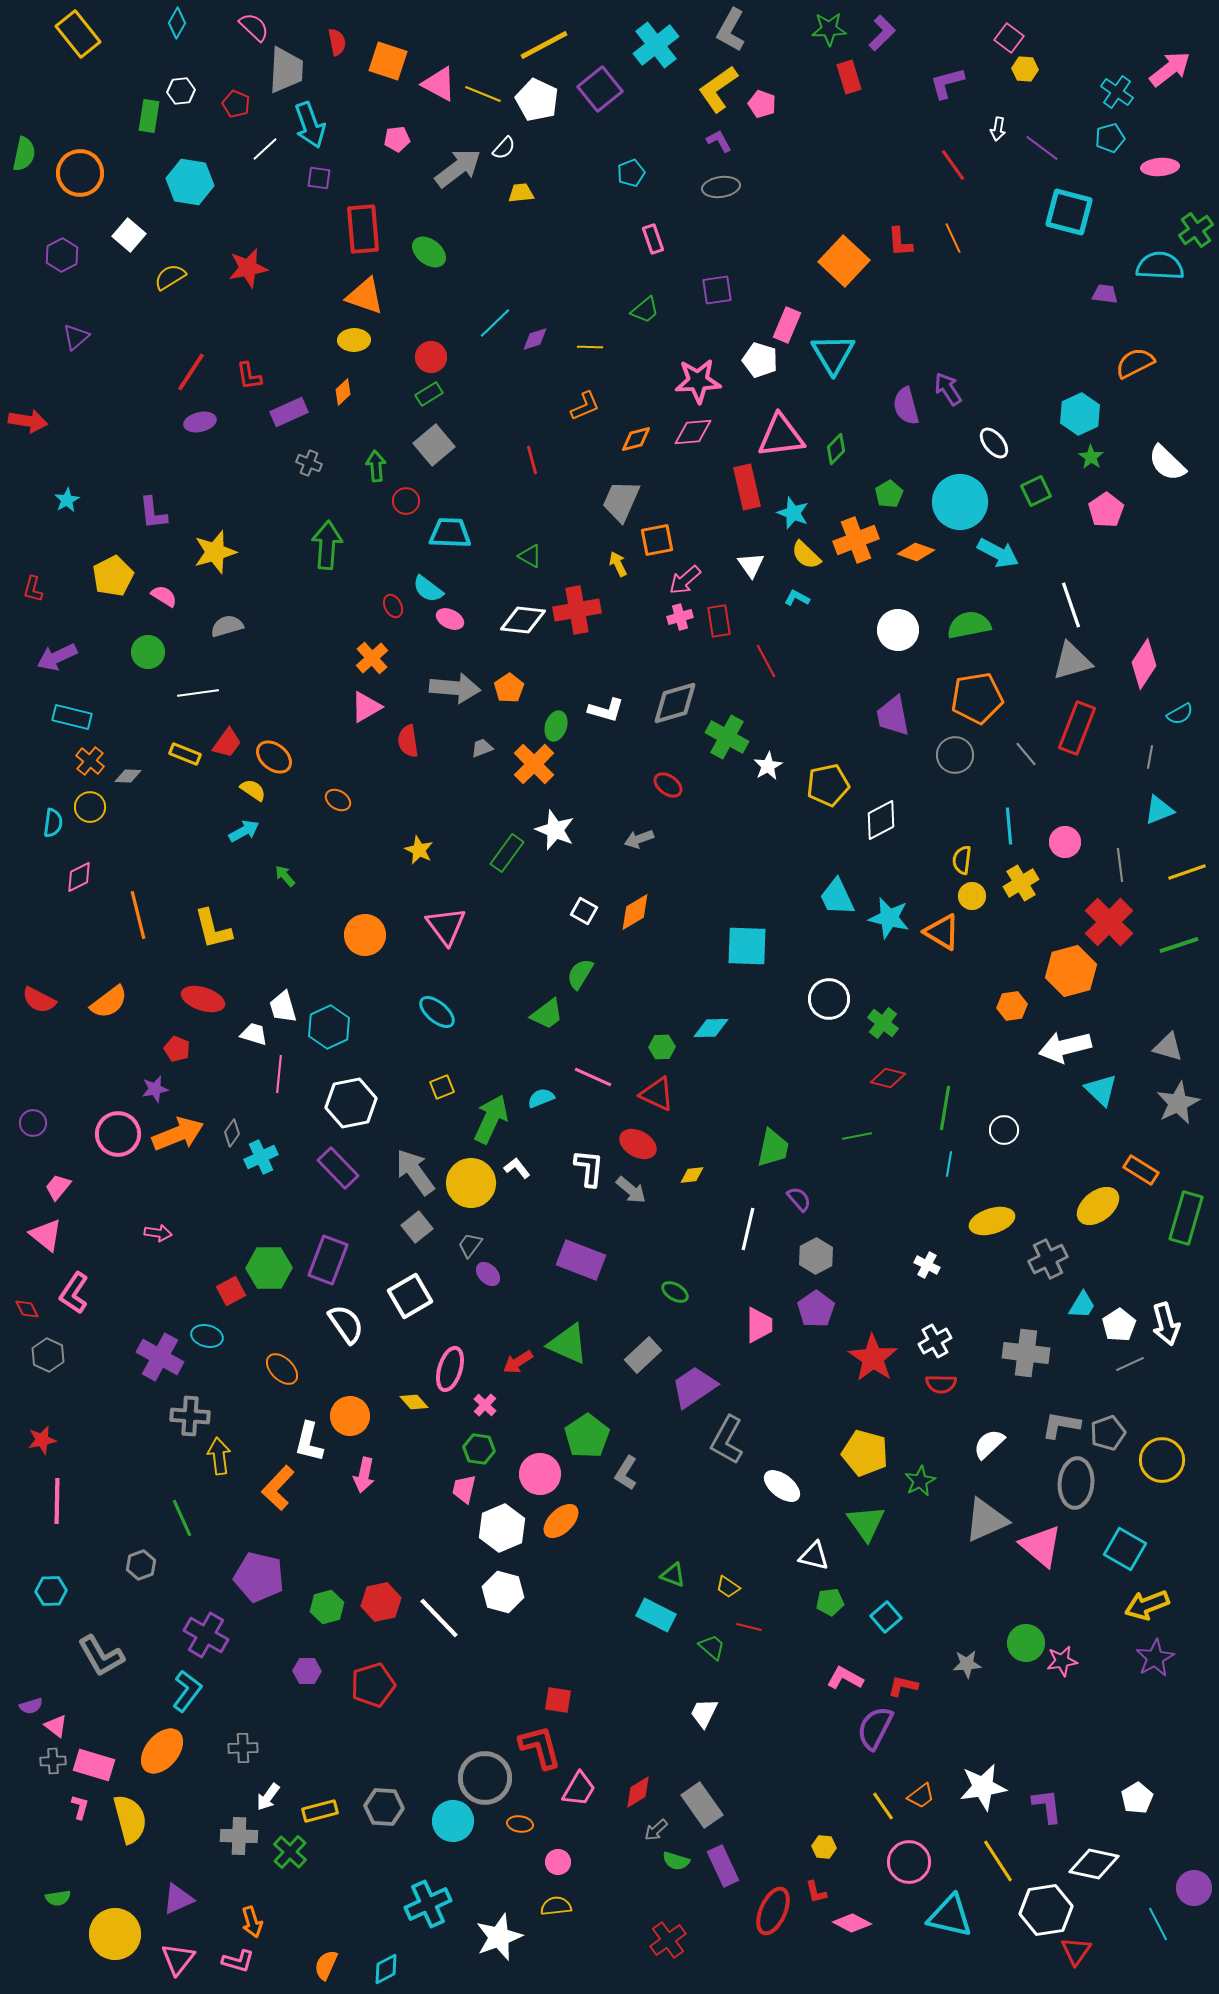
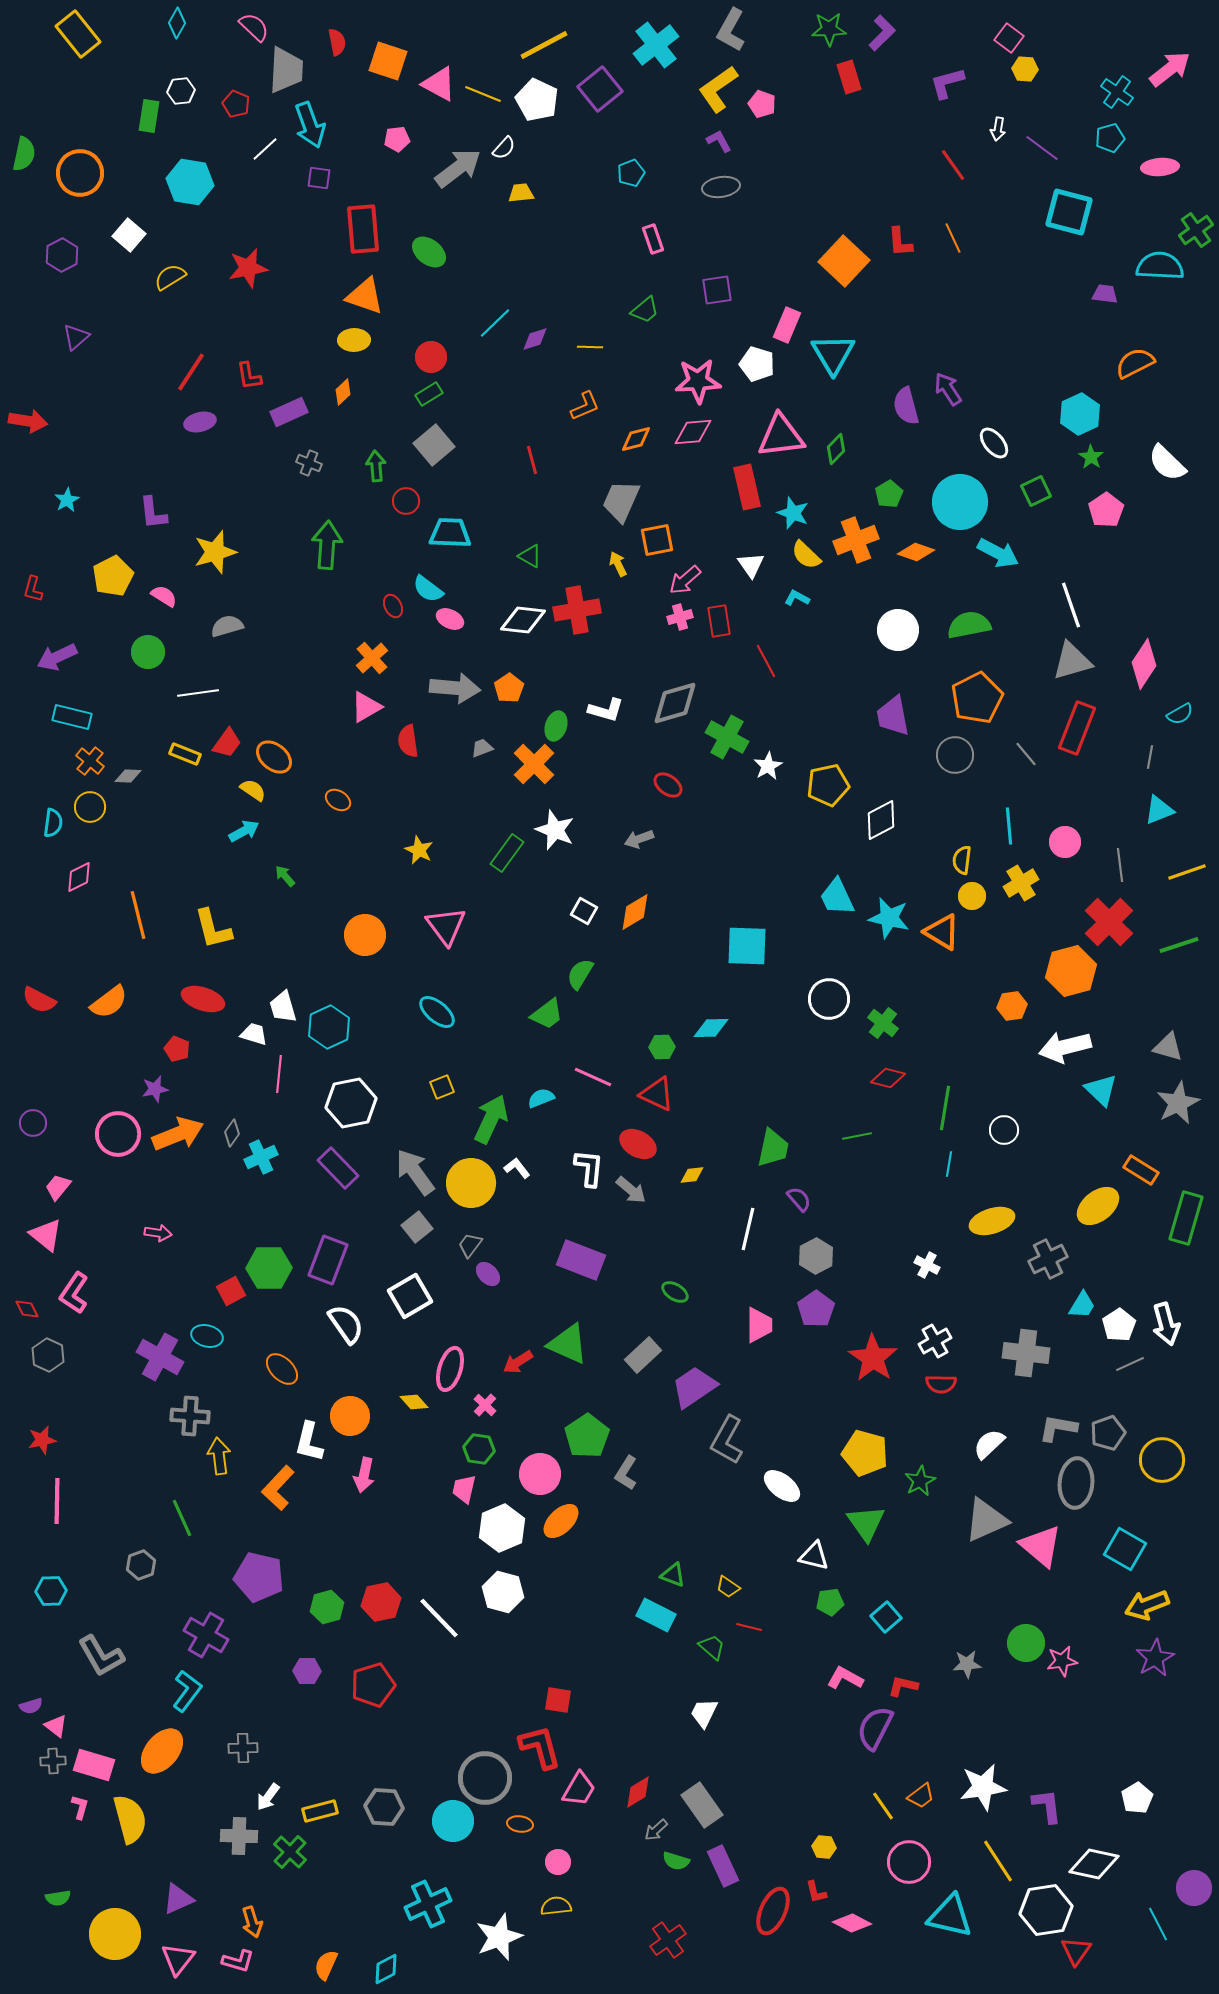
white pentagon at (760, 360): moved 3 px left, 4 px down
orange pentagon at (977, 698): rotated 18 degrees counterclockwise
gray L-shape at (1061, 1425): moved 3 px left, 3 px down
